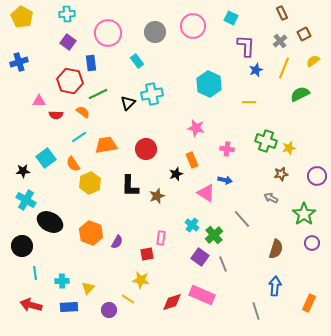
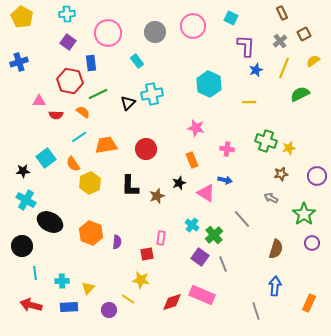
black star at (176, 174): moved 3 px right, 9 px down
purple semicircle at (117, 242): rotated 24 degrees counterclockwise
